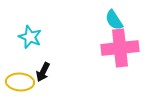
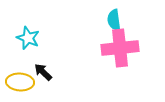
cyan semicircle: rotated 25 degrees clockwise
cyan star: moved 2 px left, 1 px down
black arrow: rotated 108 degrees clockwise
